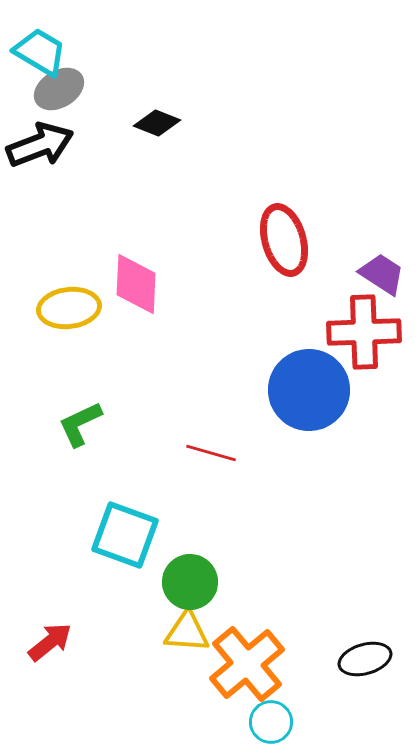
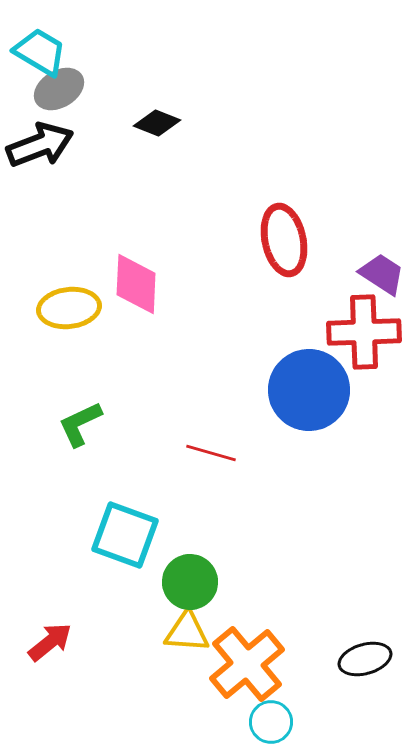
red ellipse: rotated 4 degrees clockwise
